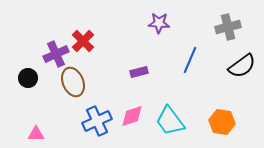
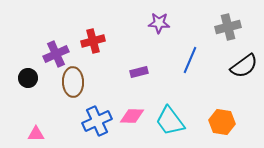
red cross: moved 10 px right; rotated 30 degrees clockwise
black semicircle: moved 2 px right
brown ellipse: rotated 20 degrees clockwise
pink diamond: rotated 20 degrees clockwise
